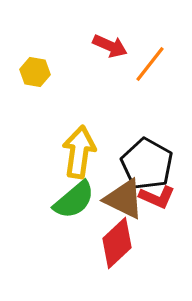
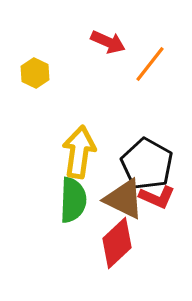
red arrow: moved 2 px left, 4 px up
yellow hexagon: moved 1 px down; rotated 16 degrees clockwise
green semicircle: moved 1 px left; rotated 48 degrees counterclockwise
